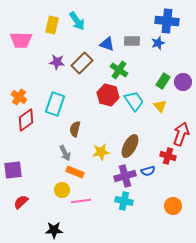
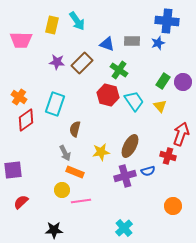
cyan cross: moved 27 px down; rotated 36 degrees clockwise
